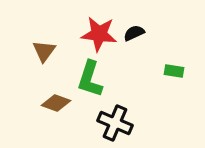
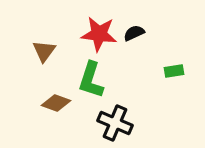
green rectangle: rotated 18 degrees counterclockwise
green L-shape: moved 1 px right, 1 px down
